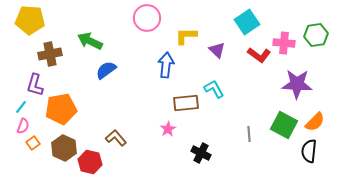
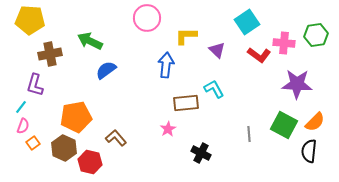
orange pentagon: moved 15 px right, 8 px down
